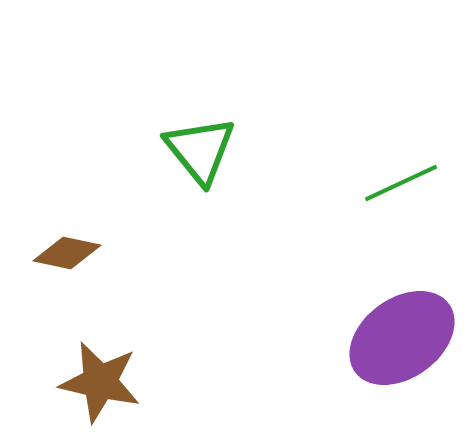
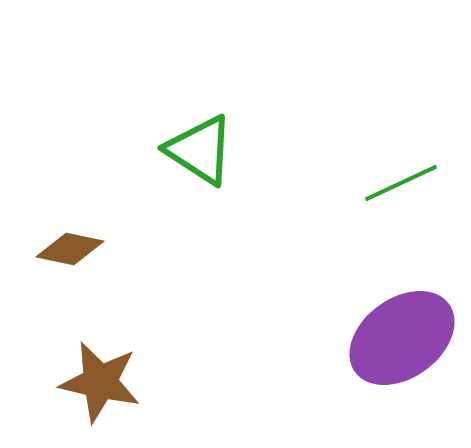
green triangle: rotated 18 degrees counterclockwise
brown diamond: moved 3 px right, 4 px up
